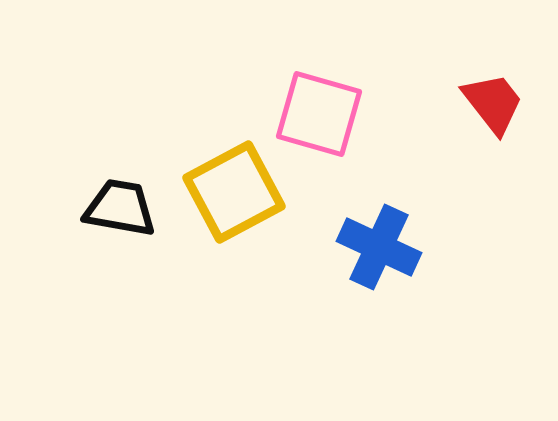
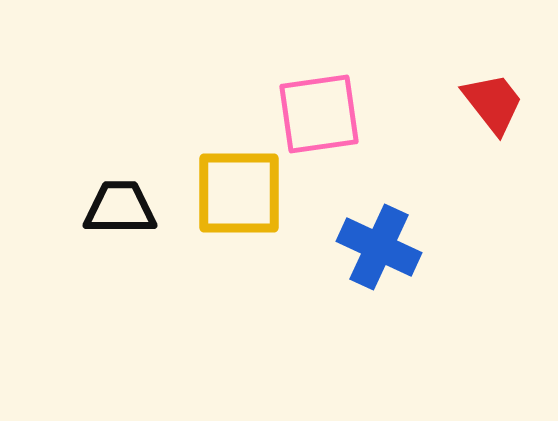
pink square: rotated 24 degrees counterclockwise
yellow square: moved 5 px right, 1 px down; rotated 28 degrees clockwise
black trapezoid: rotated 10 degrees counterclockwise
